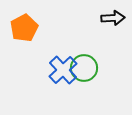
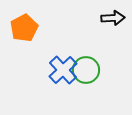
green circle: moved 2 px right, 2 px down
